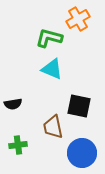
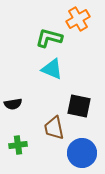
brown trapezoid: moved 1 px right, 1 px down
